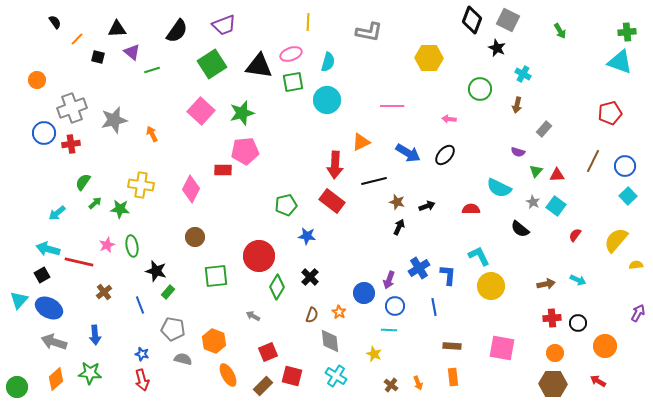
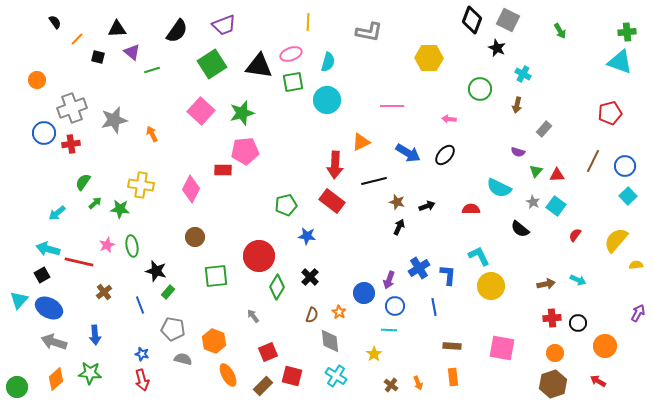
gray arrow at (253, 316): rotated 24 degrees clockwise
yellow star at (374, 354): rotated 14 degrees clockwise
brown hexagon at (553, 384): rotated 20 degrees counterclockwise
